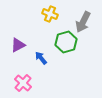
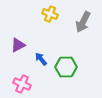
green hexagon: moved 25 px down; rotated 15 degrees clockwise
blue arrow: moved 1 px down
pink cross: moved 1 px left, 1 px down; rotated 18 degrees counterclockwise
